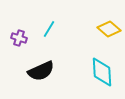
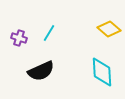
cyan line: moved 4 px down
